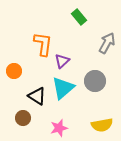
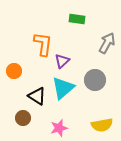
green rectangle: moved 2 px left, 2 px down; rotated 42 degrees counterclockwise
gray circle: moved 1 px up
